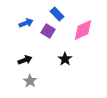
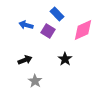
blue arrow: moved 2 px down; rotated 144 degrees counterclockwise
gray star: moved 5 px right
